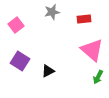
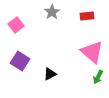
gray star: rotated 21 degrees counterclockwise
red rectangle: moved 3 px right, 3 px up
pink triangle: moved 2 px down
black triangle: moved 2 px right, 3 px down
